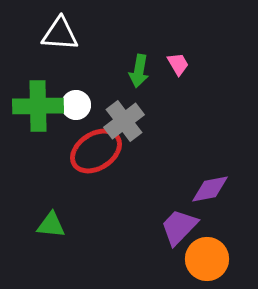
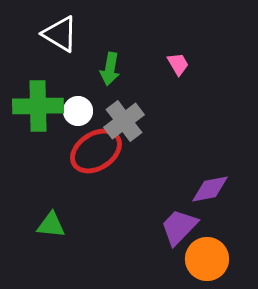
white triangle: rotated 27 degrees clockwise
green arrow: moved 29 px left, 2 px up
white circle: moved 2 px right, 6 px down
